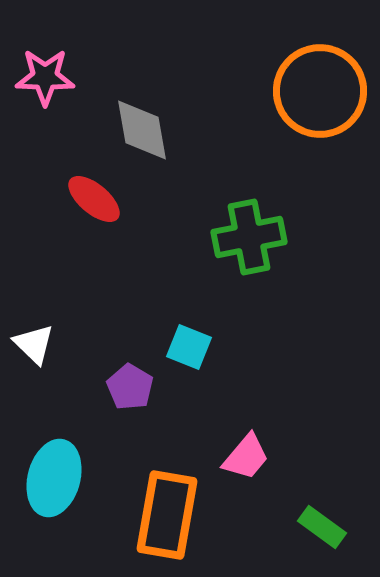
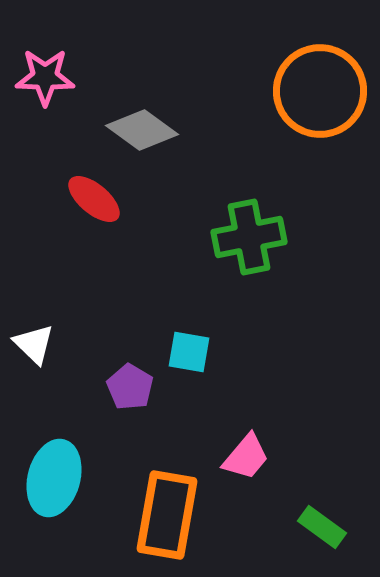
gray diamond: rotated 44 degrees counterclockwise
cyan square: moved 5 px down; rotated 12 degrees counterclockwise
